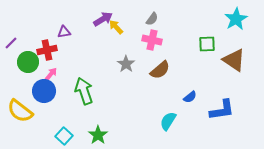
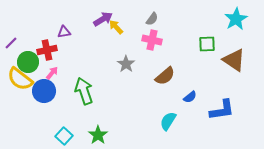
brown semicircle: moved 5 px right, 6 px down
pink arrow: moved 1 px right, 1 px up
yellow semicircle: moved 32 px up
